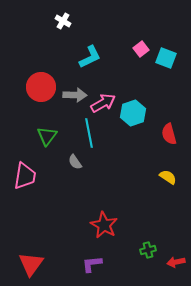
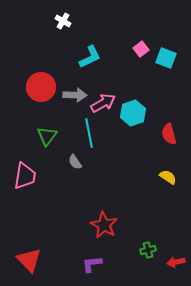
red triangle: moved 2 px left, 4 px up; rotated 20 degrees counterclockwise
